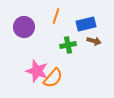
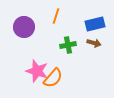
blue rectangle: moved 9 px right
brown arrow: moved 2 px down
